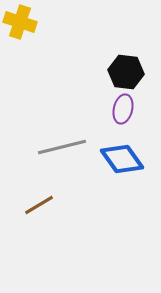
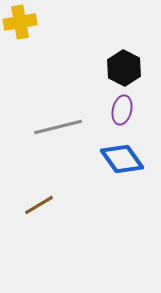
yellow cross: rotated 28 degrees counterclockwise
black hexagon: moved 2 px left, 4 px up; rotated 20 degrees clockwise
purple ellipse: moved 1 px left, 1 px down
gray line: moved 4 px left, 20 px up
